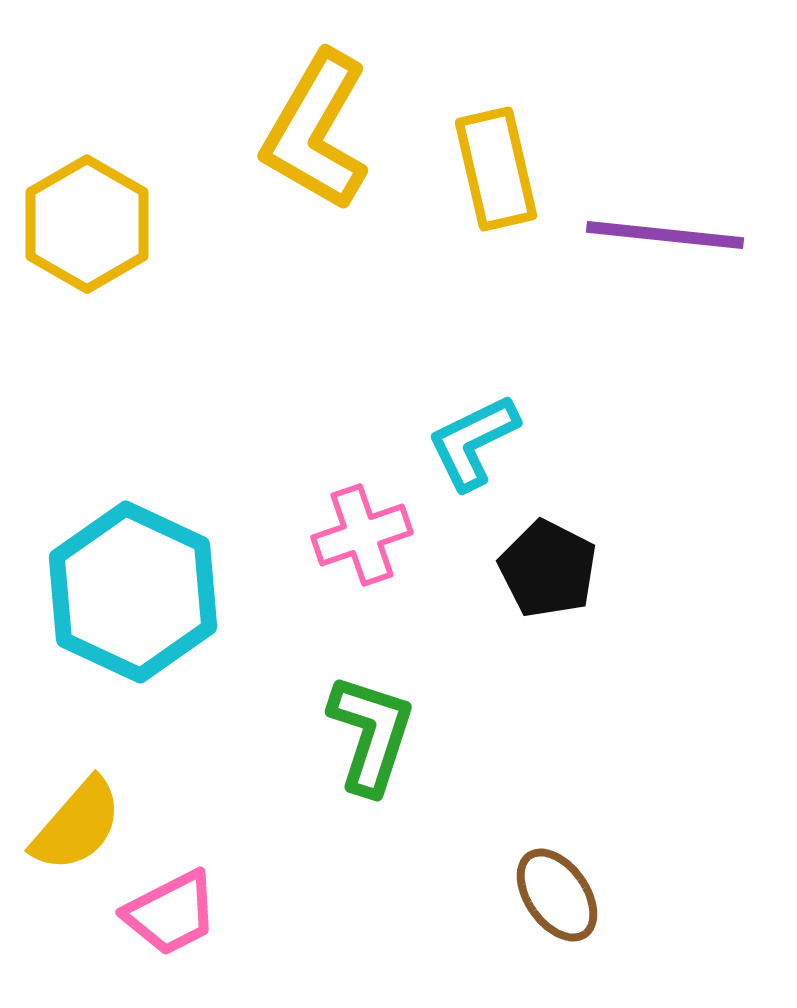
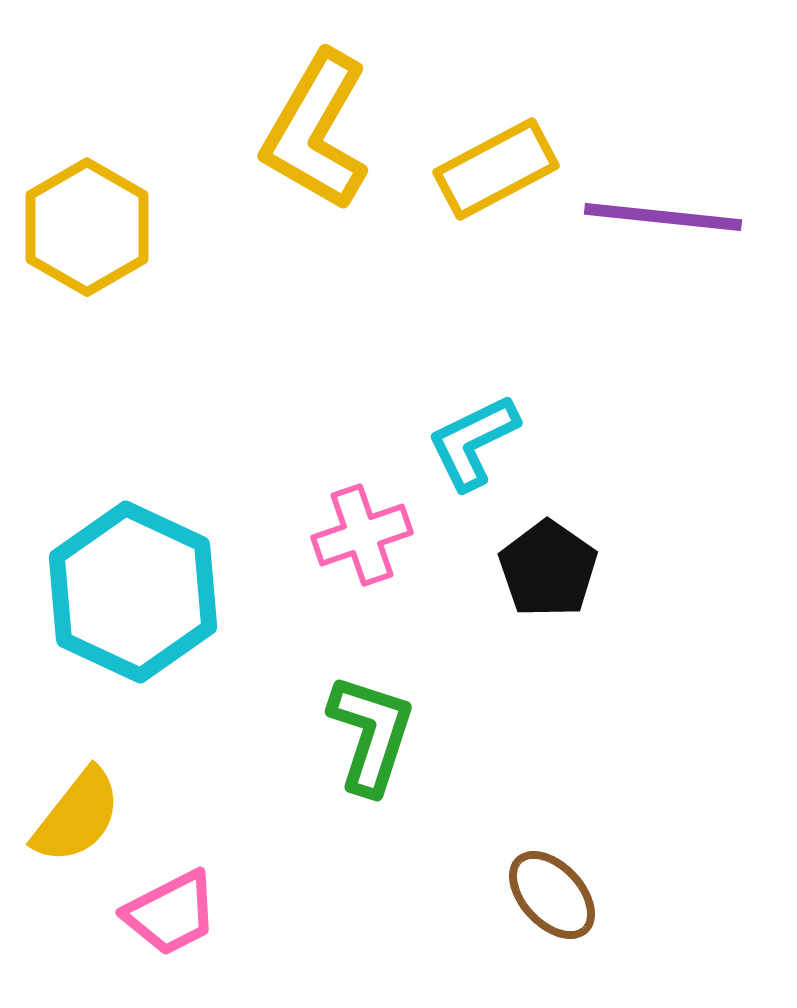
yellow rectangle: rotated 75 degrees clockwise
yellow hexagon: moved 3 px down
purple line: moved 2 px left, 18 px up
black pentagon: rotated 8 degrees clockwise
yellow semicircle: moved 9 px up; rotated 3 degrees counterclockwise
brown ellipse: moved 5 px left; rotated 8 degrees counterclockwise
